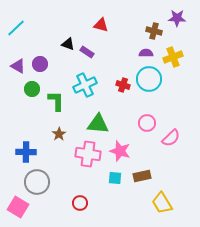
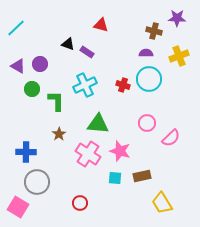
yellow cross: moved 6 px right, 1 px up
pink cross: rotated 25 degrees clockwise
